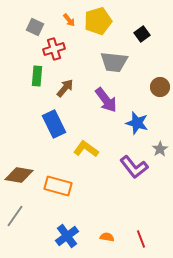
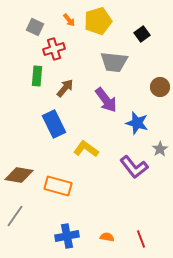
blue cross: rotated 25 degrees clockwise
